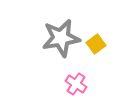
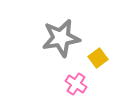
yellow square: moved 2 px right, 14 px down
